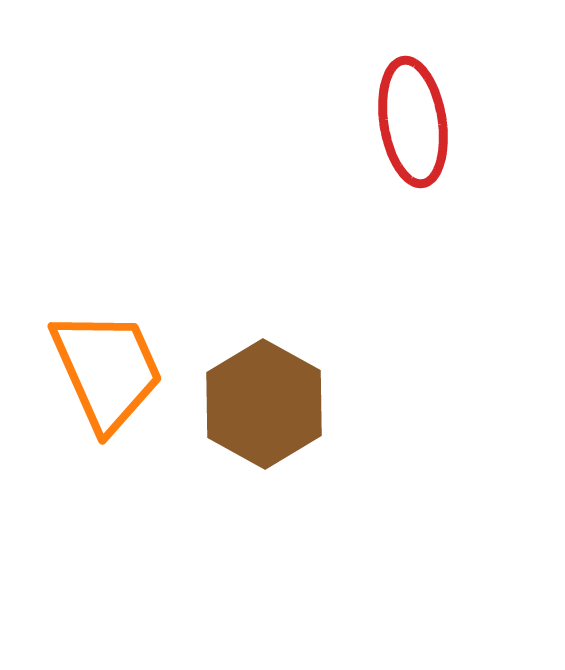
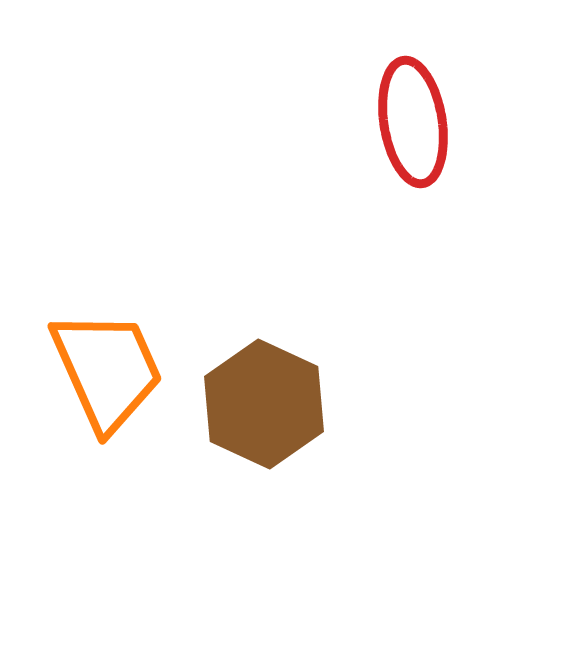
brown hexagon: rotated 4 degrees counterclockwise
